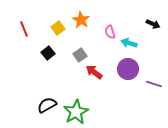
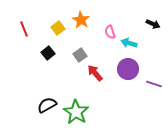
red arrow: moved 1 px right, 1 px down; rotated 12 degrees clockwise
green star: rotated 10 degrees counterclockwise
